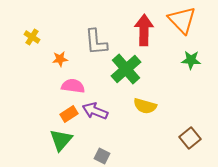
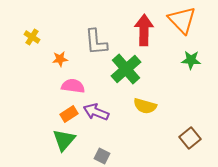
purple arrow: moved 1 px right, 1 px down
green triangle: moved 3 px right
